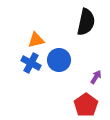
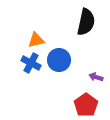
purple arrow: rotated 104 degrees counterclockwise
